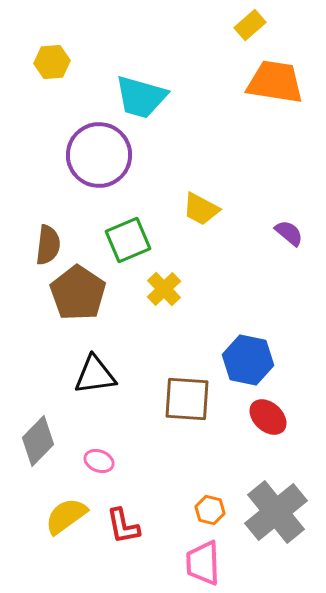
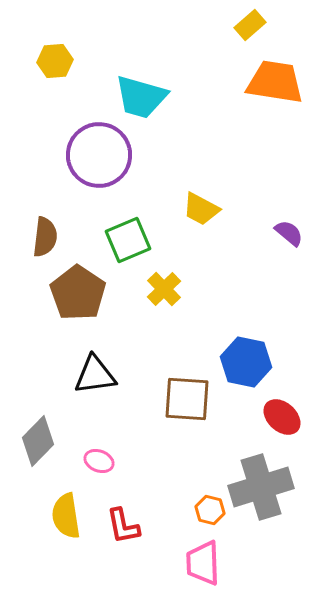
yellow hexagon: moved 3 px right, 1 px up
brown semicircle: moved 3 px left, 8 px up
blue hexagon: moved 2 px left, 2 px down
red ellipse: moved 14 px right
gray cross: moved 15 px left, 25 px up; rotated 22 degrees clockwise
yellow semicircle: rotated 63 degrees counterclockwise
